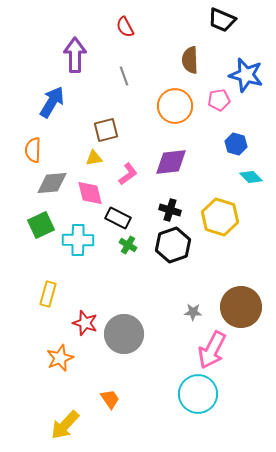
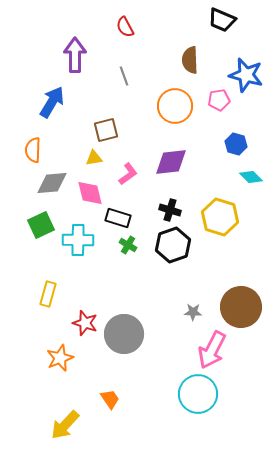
black rectangle: rotated 10 degrees counterclockwise
